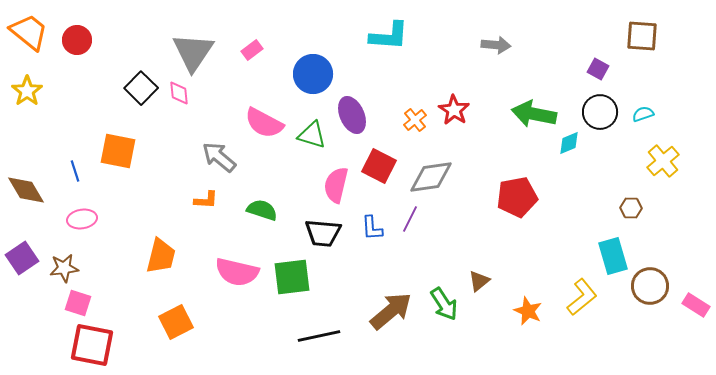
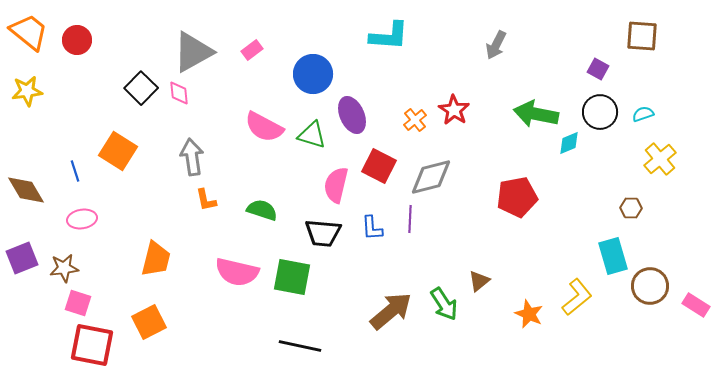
gray arrow at (496, 45): rotated 112 degrees clockwise
gray triangle at (193, 52): rotated 27 degrees clockwise
yellow star at (27, 91): rotated 28 degrees clockwise
green arrow at (534, 114): moved 2 px right
pink semicircle at (264, 123): moved 4 px down
orange square at (118, 151): rotated 21 degrees clockwise
gray arrow at (219, 157): moved 27 px left; rotated 42 degrees clockwise
yellow cross at (663, 161): moved 3 px left, 2 px up
gray diamond at (431, 177): rotated 6 degrees counterclockwise
orange L-shape at (206, 200): rotated 75 degrees clockwise
purple line at (410, 219): rotated 24 degrees counterclockwise
orange trapezoid at (161, 256): moved 5 px left, 3 px down
purple square at (22, 258): rotated 12 degrees clockwise
green square at (292, 277): rotated 18 degrees clockwise
yellow L-shape at (582, 297): moved 5 px left
orange star at (528, 311): moved 1 px right, 3 px down
orange square at (176, 322): moved 27 px left
black line at (319, 336): moved 19 px left, 10 px down; rotated 24 degrees clockwise
